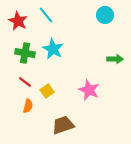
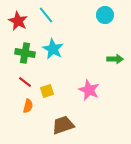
yellow square: rotated 16 degrees clockwise
